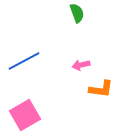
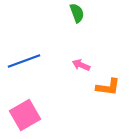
blue line: rotated 8 degrees clockwise
pink arrow: rotated 36 degrees clockwise
orange L-shape: moved 7 px right, 2 px up
